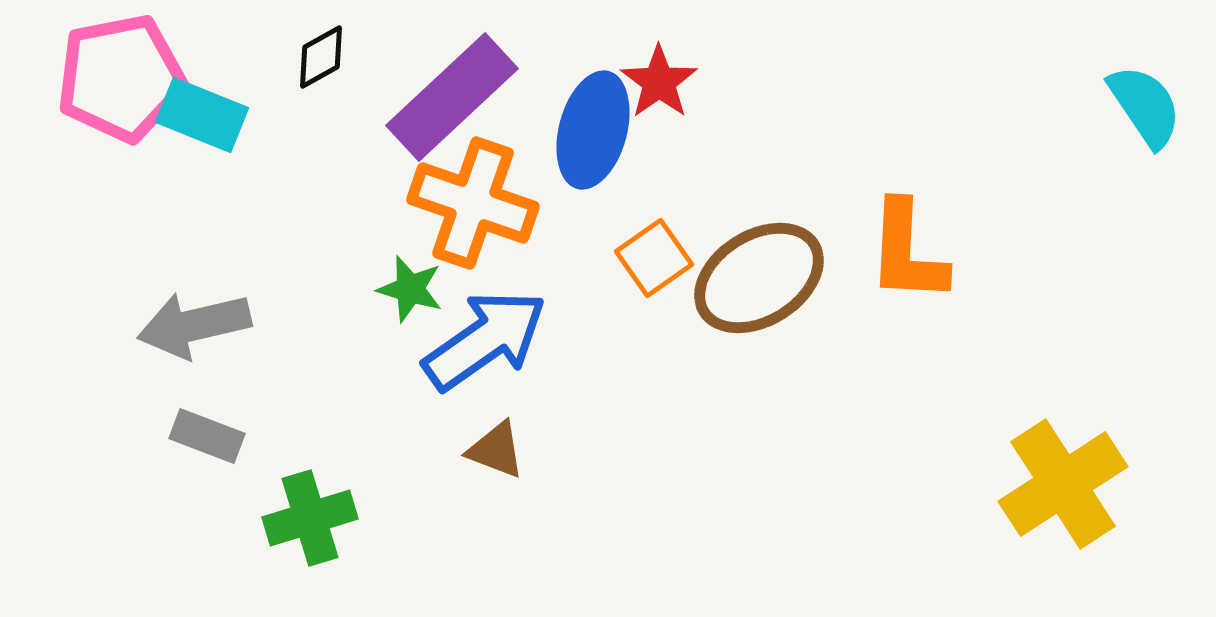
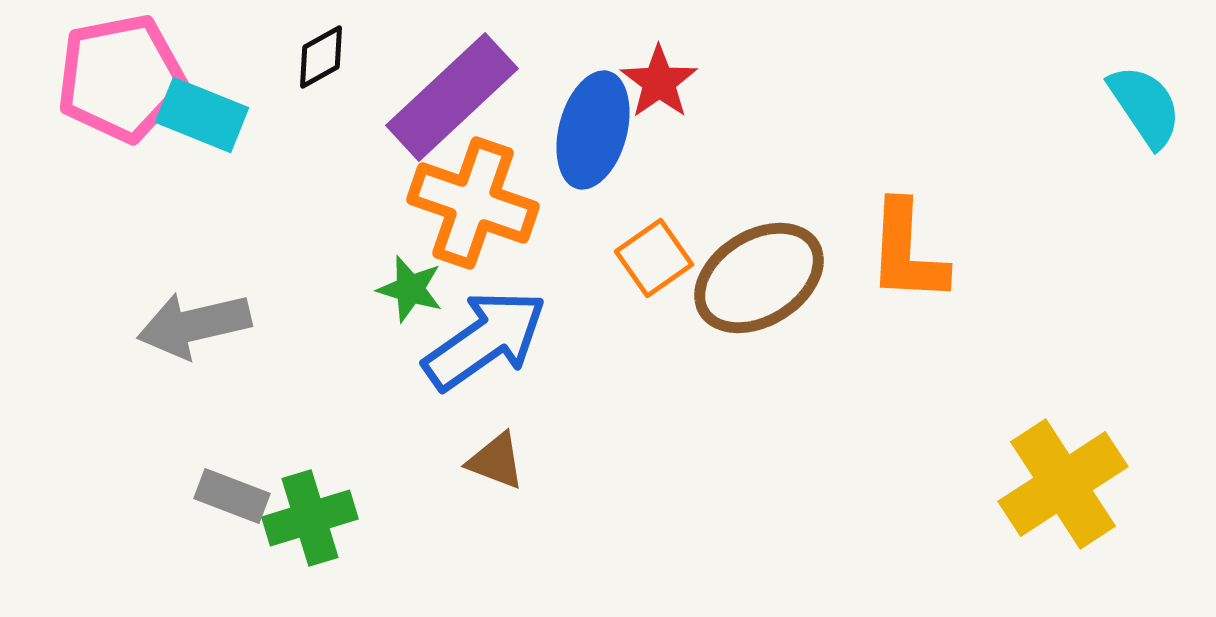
gray rectangle: moved 25 px right, 60 px down
brown triangle: moved 11 px down
